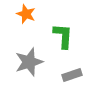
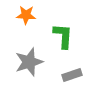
orange star: moved 1 px down; rotated 18 degrees counterclockwise
